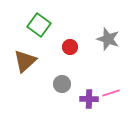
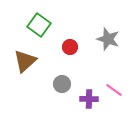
pink line: moved 3 px right, 3 px up; rotated 54 degrees clockwise
